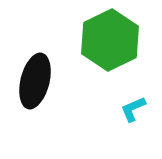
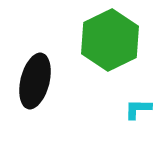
cyan L-shape: moved 5 px right; rotated 24 degrees clockwise
